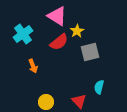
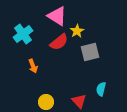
cyan semicircle: moved 2 px right, 2 px down
